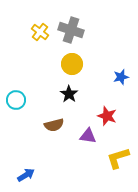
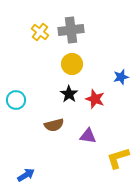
gray cross: rotated 25 degrees counterclockwise
red star: moved 12 px left, 17 px up
